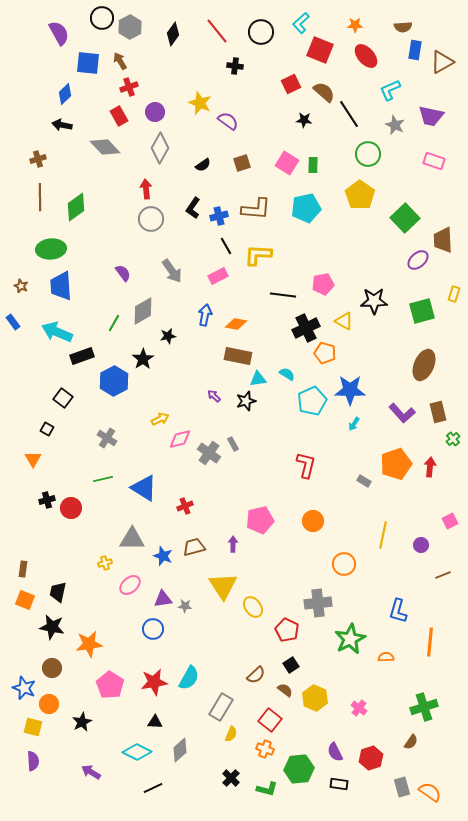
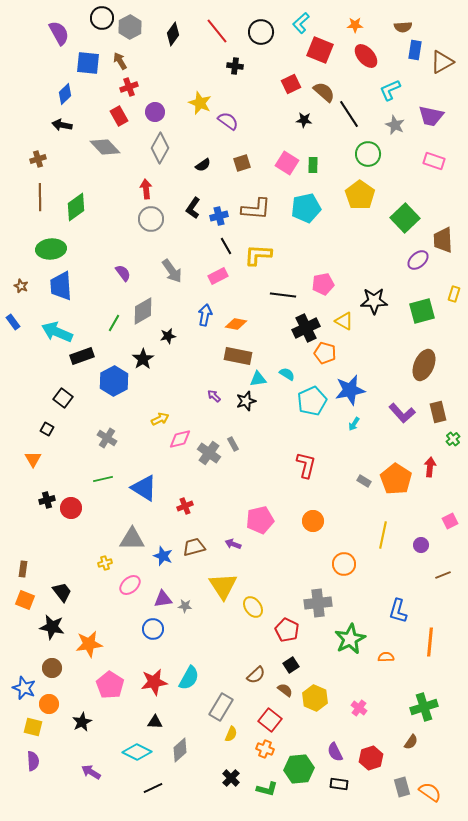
blue star at (350, 390): rotated 12 degrees counterclockwise
orange pentagon at (396, 464): moved 15 px down; rotated 20 degrees counterclockwise
purple arrow at (233, 544): rotated 70 degrees counterclockwise
black trapezoid at (58, 592): moved 4 px right; rotated 130 degrees clockwise
